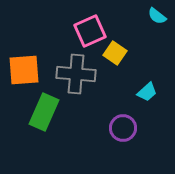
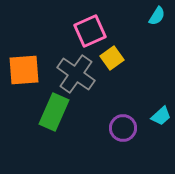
cyan semicircle: rotated 96 degrees counterclockwise
yellow square: moved 3 px left, 5 px down; rotated 20 degrees clockwise
gray cross: rotated 30 degrees clockwise
cyan trapezoid: moved 14 px right, 24 px down
green rectangle: moved 10 px right
